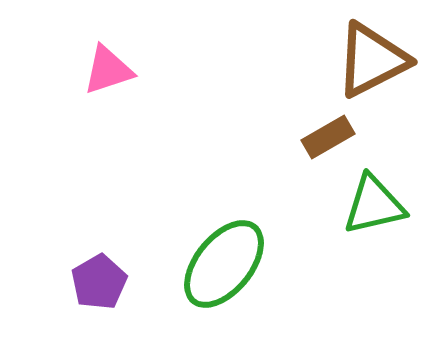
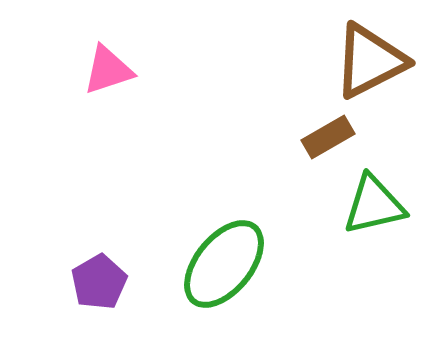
brown triangle: moved 2 px left, 1 px down
